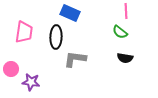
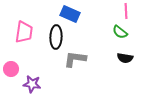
blue rectangle: moved 1 px down
purple star: moved 1 px right, 2 px down
